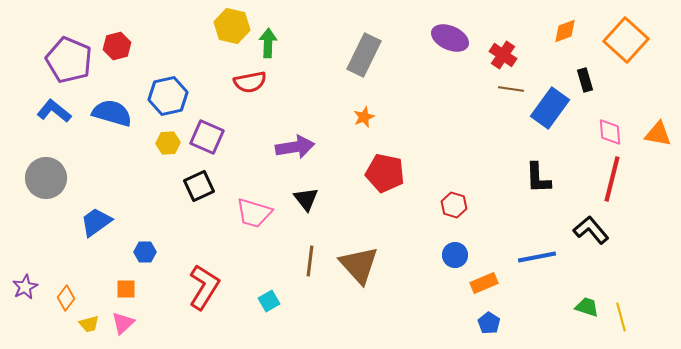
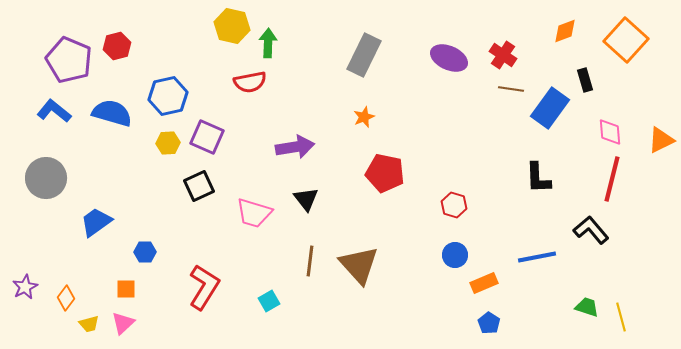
purple ellipse at (450, 38): moved 1 px left, 20 px down
orange triangle at (658, 134): moved 3 px right, 6 px down; rotated 36 degrees counterclockwise
